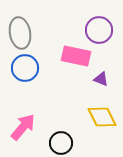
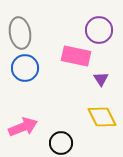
purple triangle: rotated 35 degrees clockwise
pink arrow: rotated 28 degrees clockwise
